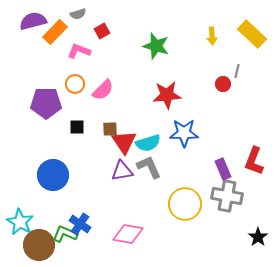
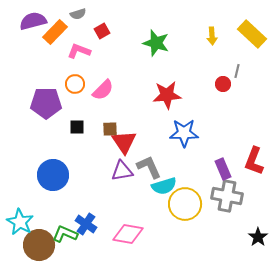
green star: moved 3 px up
cyan semicircle: moved 16 px right, 43 px down
blue cross: moved 6 px right
